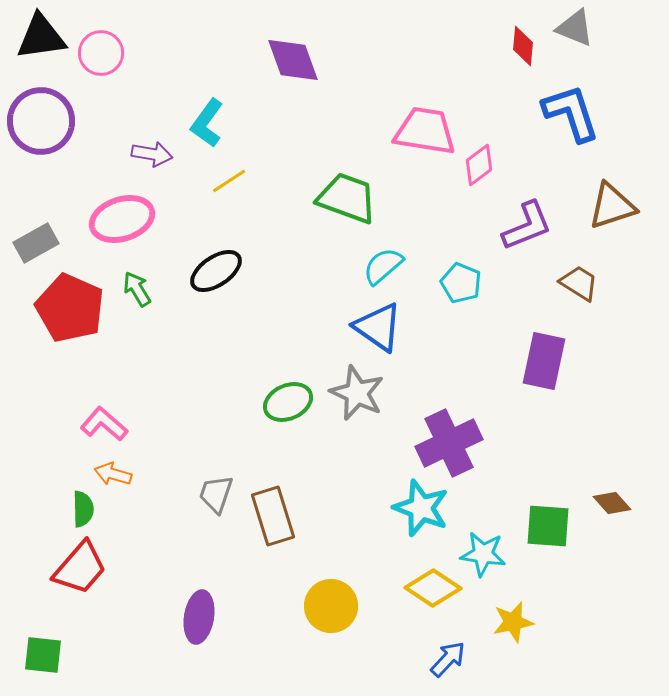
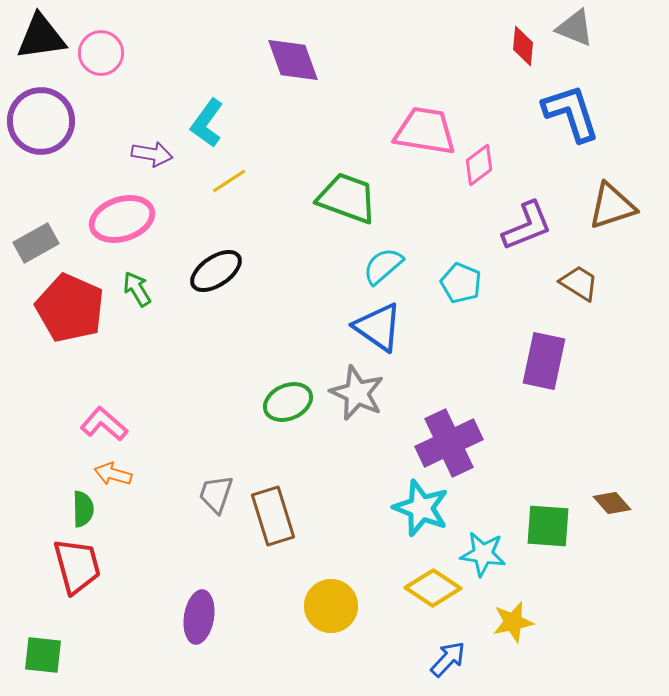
red trapezoid at (80, 568): moved 3 px left, 2 px up; rotated 56 degrees counterclockwise
